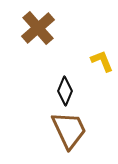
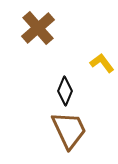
yellow L-shape: moved 2 px down; rotated 15 degrees counterclockwise
